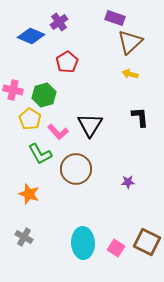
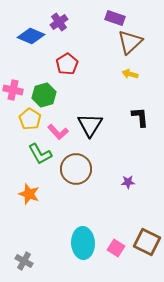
red pentagon: moved 2 px down
gray cross: moved 24 px down
